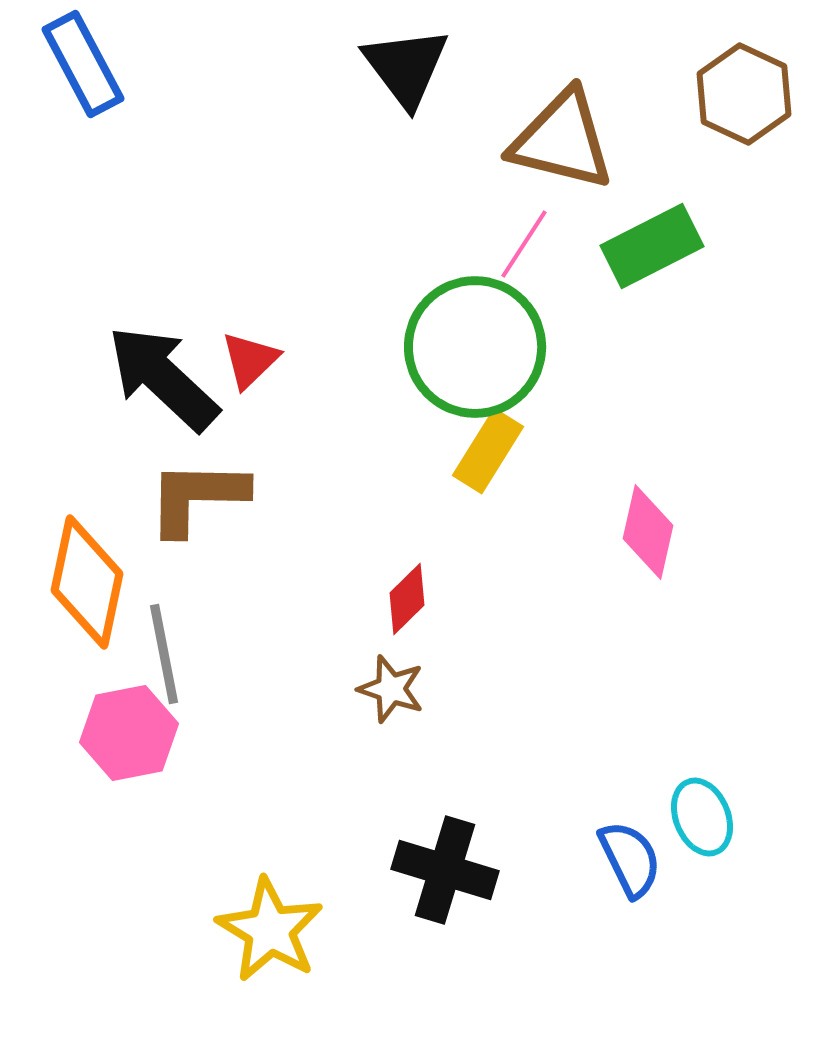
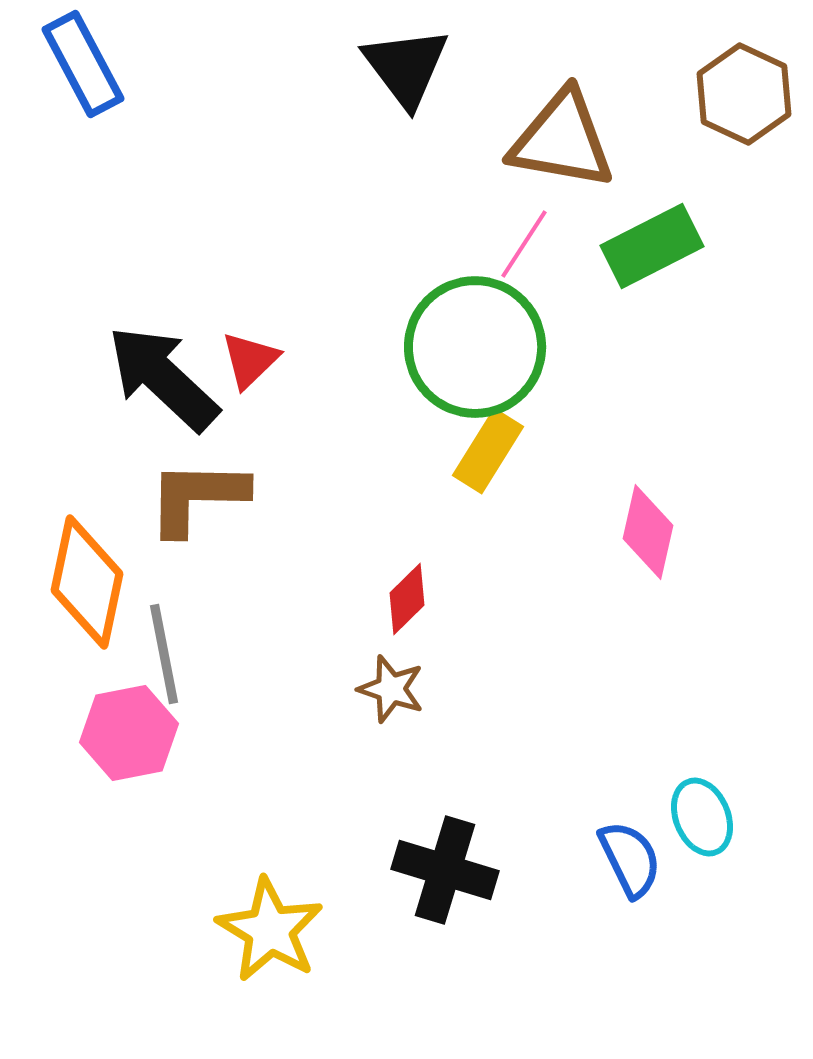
brown triangle: rotated 4 degrees counterclockwise
